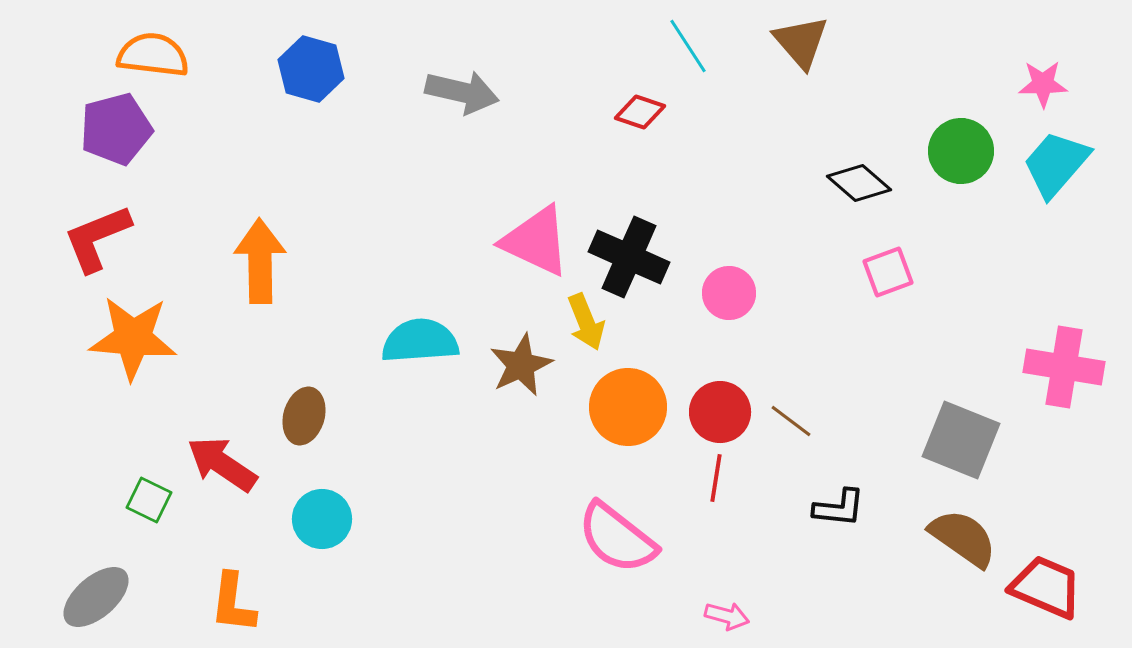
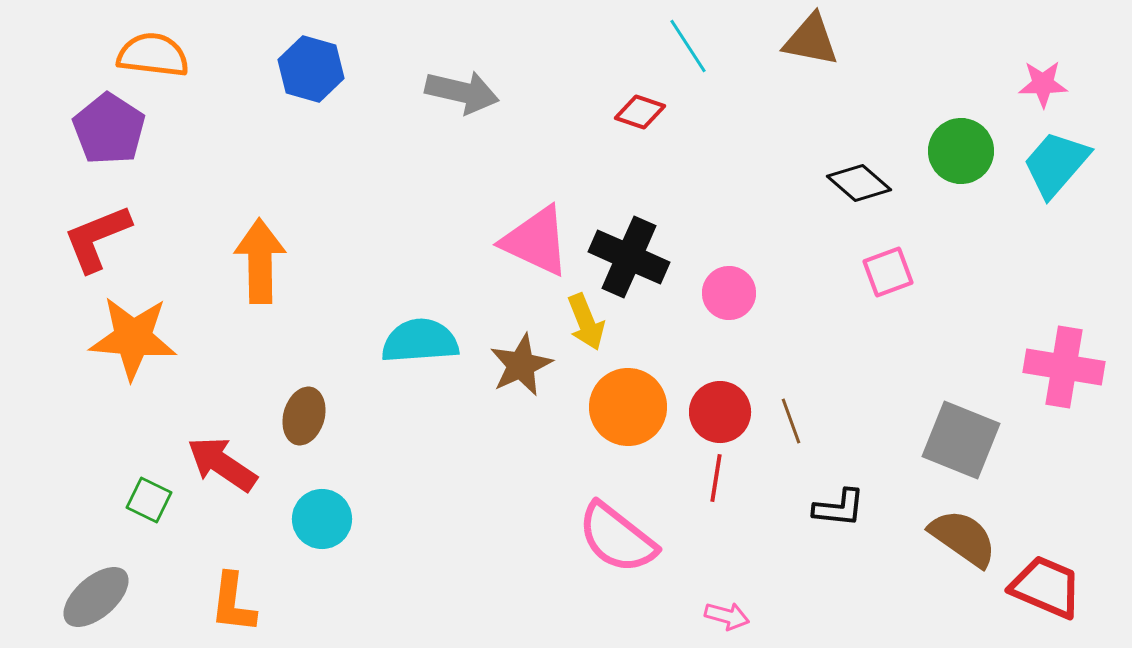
brown triangle: moved 10 px right, 2 px up; rotated 38 degrees counterclockwise
purple pentagon: moved 7 px left; rotated 24 degrees counterclockwise
brown line: rotated 33 degrees clockwise
